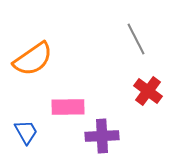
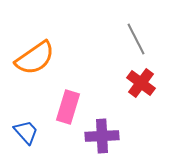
orange semicircle: moved 2 px right, 1 px up
red cross: moved 7 px left, 8 px up
pink rectangle: rotated 72 degrees counterclockwise
blue trapezoid: rotated 12 degrees counterclockwise
